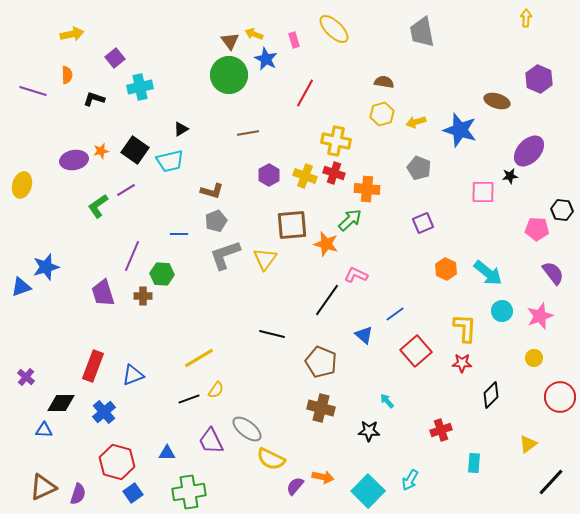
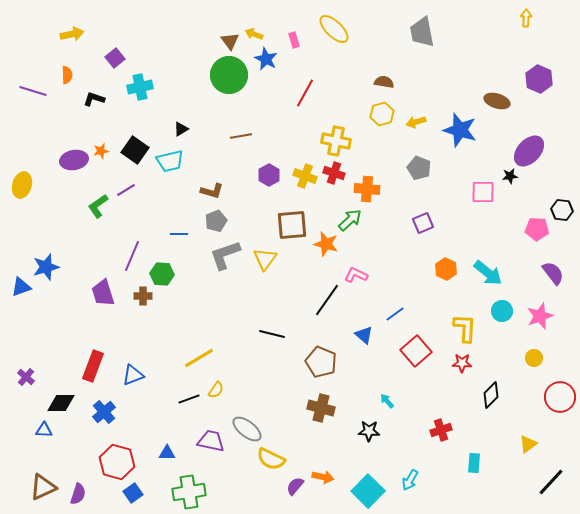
brown line at (248, 133): moved 7 px left, 3 px down
purple trapezoid at (211, 441): rotated 128 degrees clockwise
